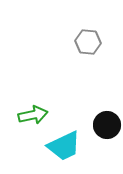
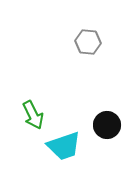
green arrow: rotated 76 degrees clockwise
cyan trapezoid: rotated 6 degrees clockwise
